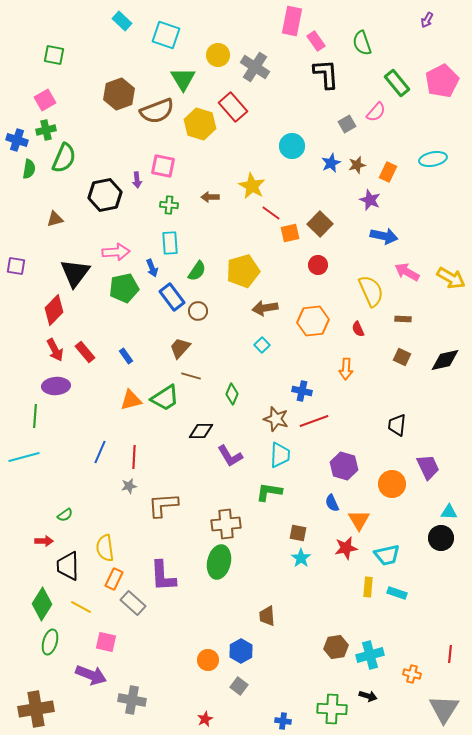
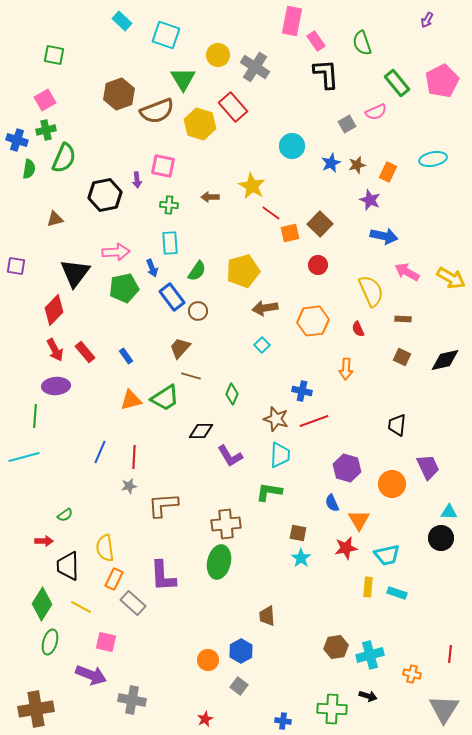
pink semicircle at (376, 112): rotated 25 degrees clockwise
purple hexagon at (344, 466): moved 3 px right, 2 px down
